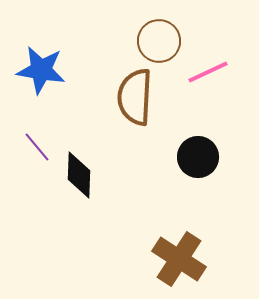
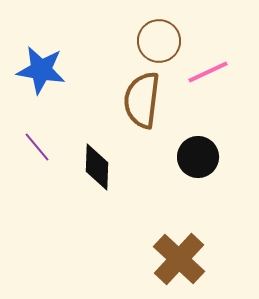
brown semicircle: moved 7 px right, 3 px down; rotated 4 degrees clockwise
black diamond: moved 18 px right, 8 px up
brown cross: rotated 10 degrees clockwise
